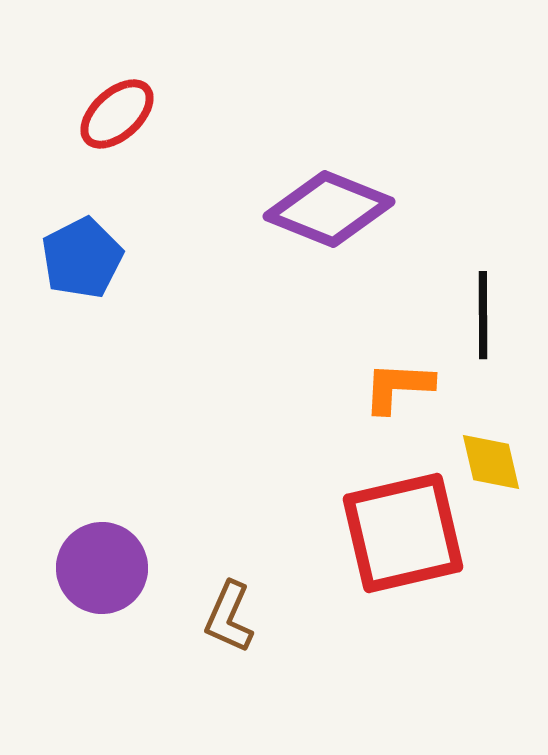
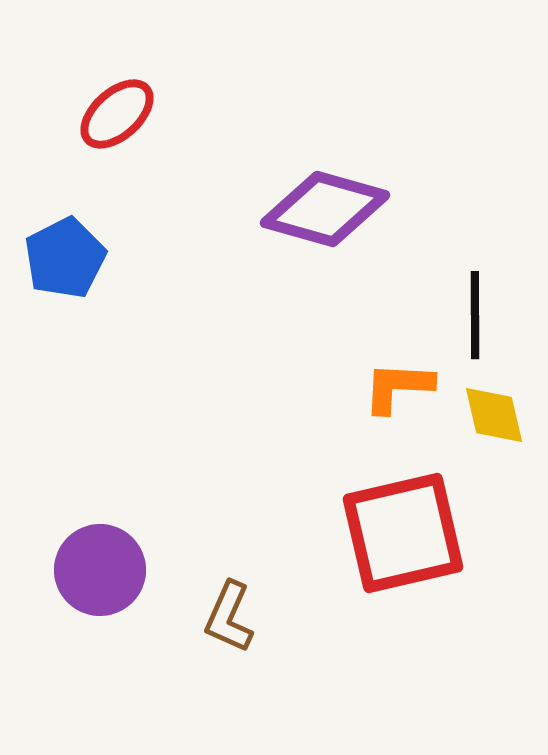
purple diamond: moved 4 px left; rotated 6 degrees counterclockwise
blue pentagon: moved 17 px left
black line: moved 8 px left
yellow diamond: moved 3 px right, 47 px up
purple circle: moved 2 px left, 2 px down
